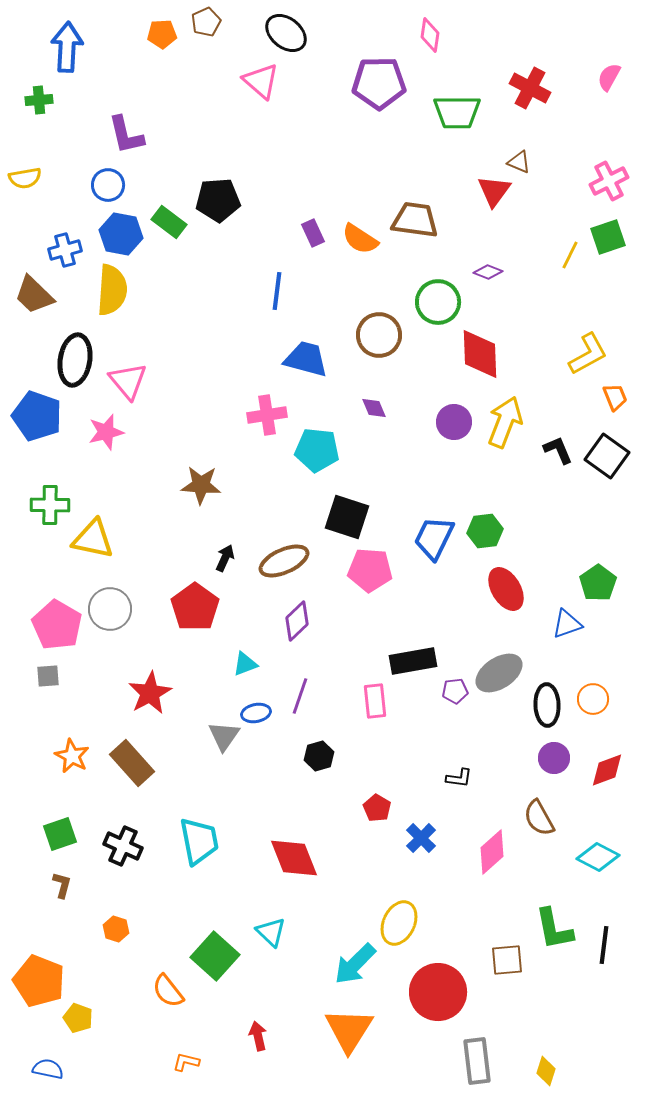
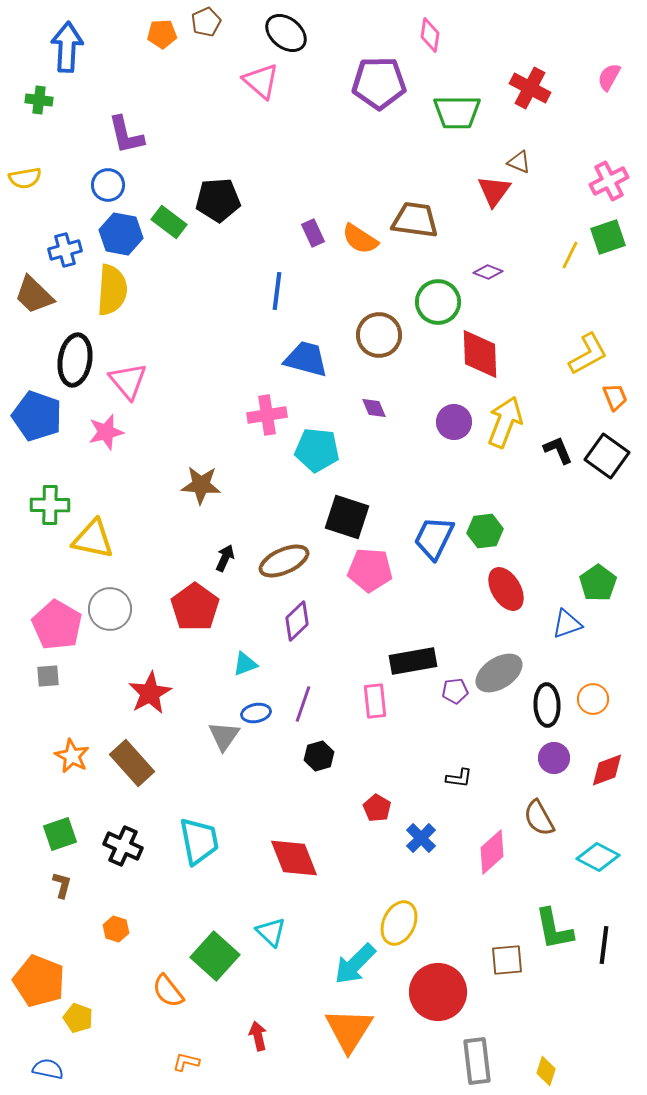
green cross at (39, 100): rotated 12 degrees clockwise
purple line at (300, 696): moved 3 px right, 8 px down
